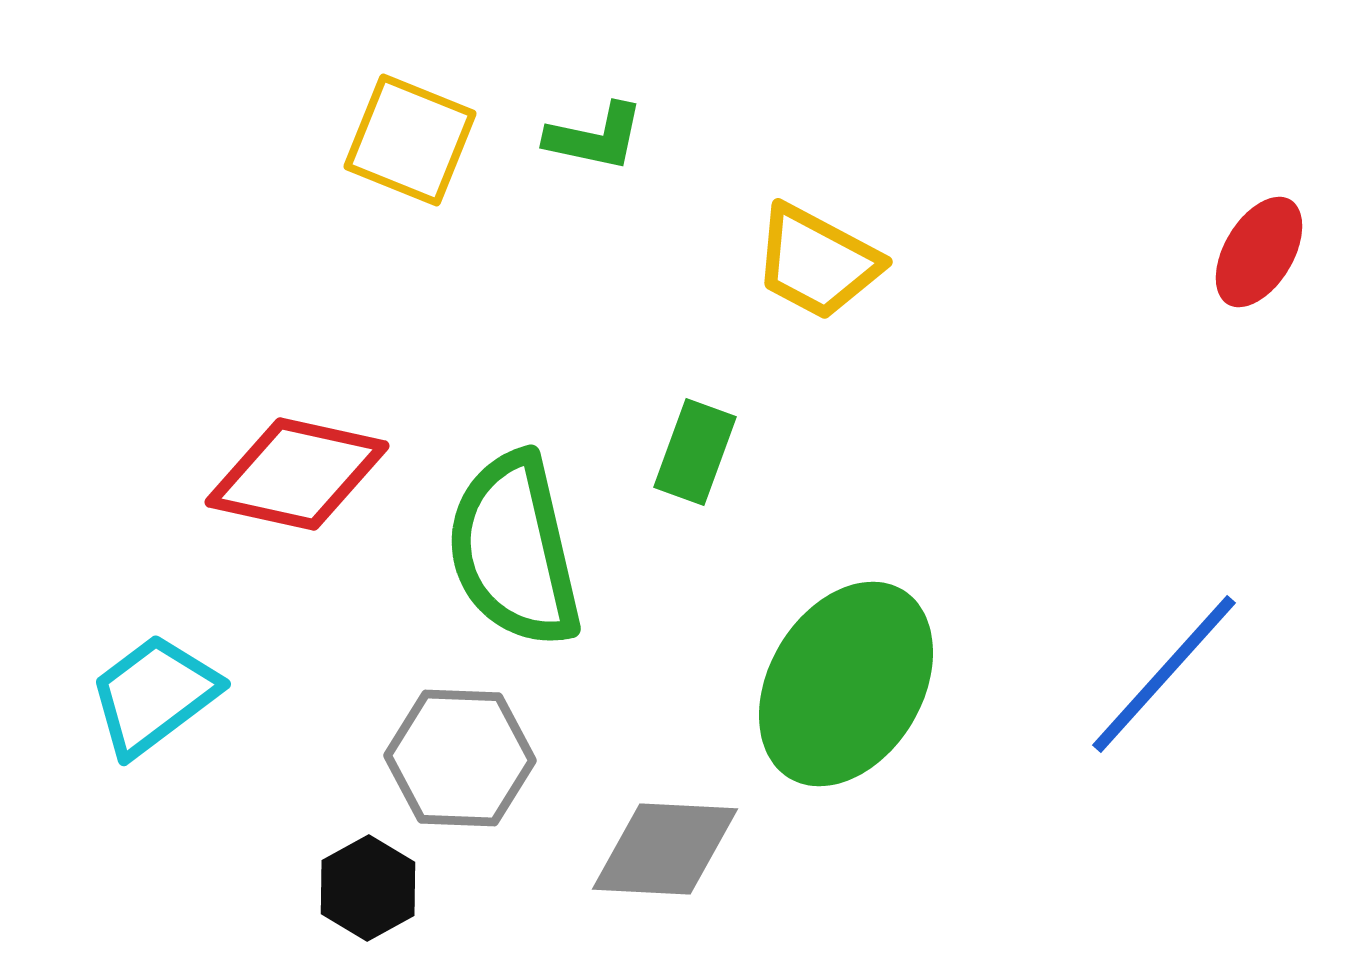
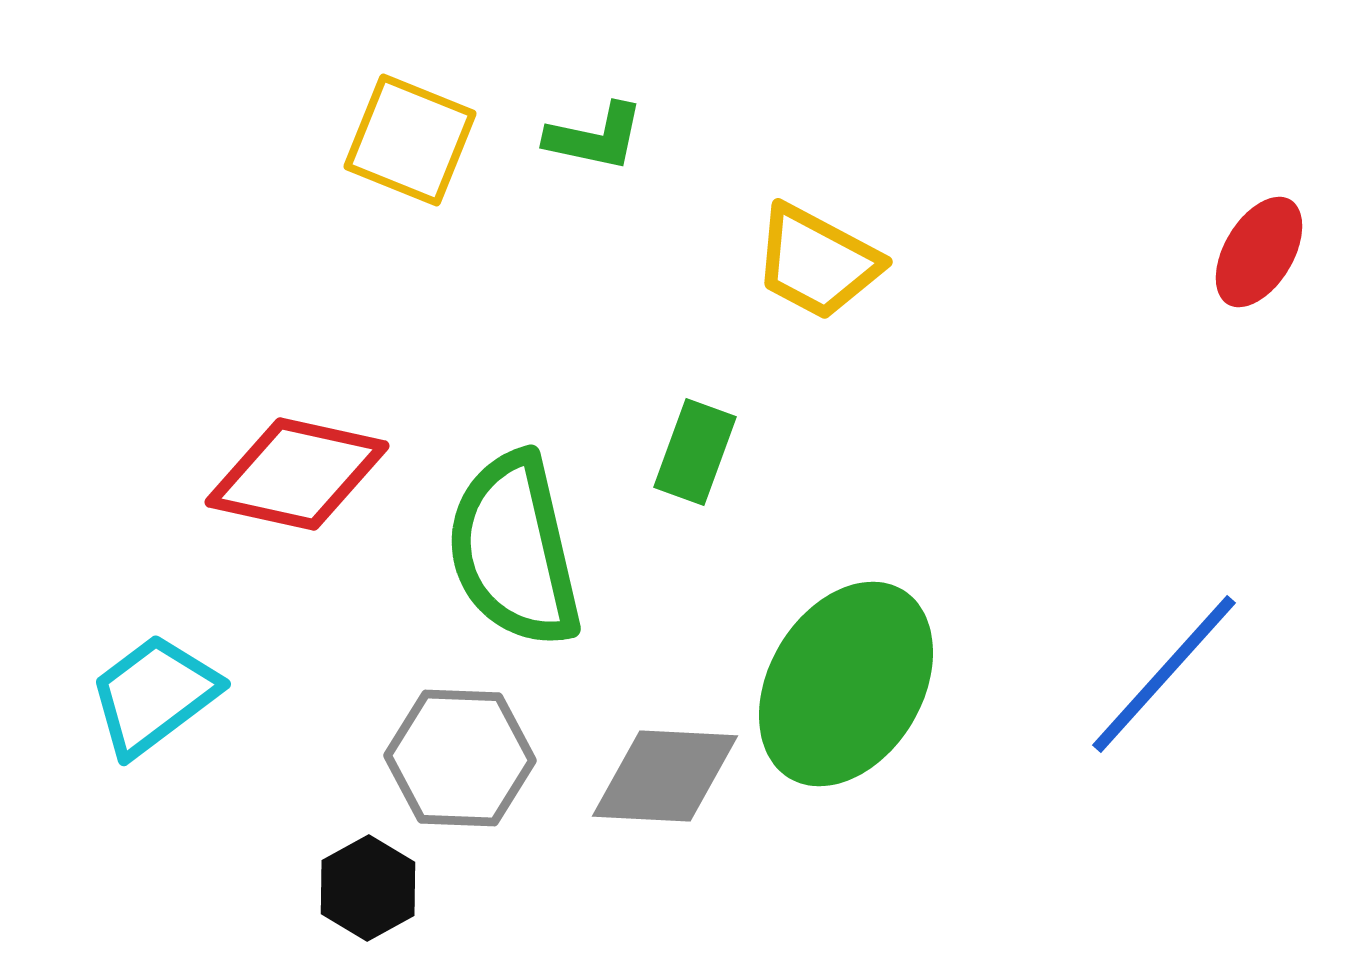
gray diamond: moved 73 px up
